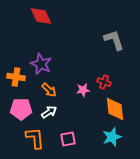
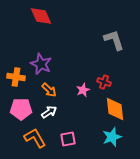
pink star: rotated 16 degrees counterclockwise
orange L-shape: rotated 25 degrees counterclockwise
